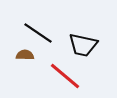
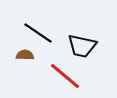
black trapezoid: moved 1 px left, 1 px down
